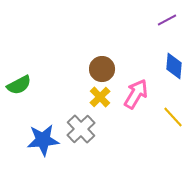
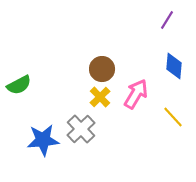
purple line: rotated 30 degrees counterclockwise
